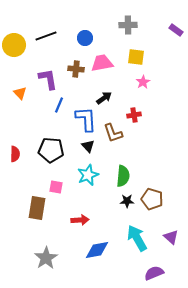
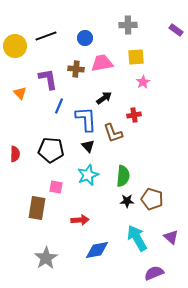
yellow circle: moved 1 px right, 1 px down
yellow square: rotated 12 degrees counterclockwise
blue line: moved 1 px down
